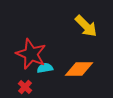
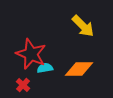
yellow arrow: moved 3 px left
red cross: moved 2 px left, 2 px up
